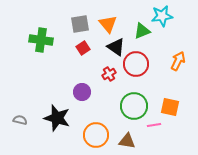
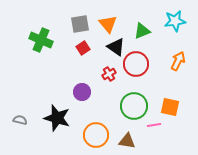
cyan star: moved 13 px right, 5 px down
green cross: rotated 15 degrees clockwise
